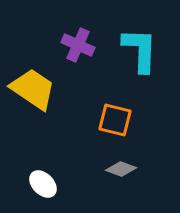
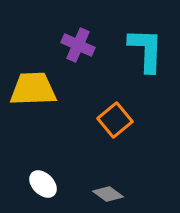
cyan L-shape: moved 6 px right
yellow trapezoid: rotated 36 degrees counterclockwise
orange square: rotated 36 degrees clockwise
gray diamond: moved 13 px left, 25 px down; rotated 16 degrees clockwise
